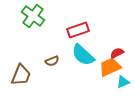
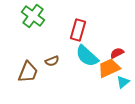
red rectangle: rotated 55 degrees counterclockwise
cyan semicircle: moved 4 px right, 1 px down
orange trapezoid: moved 1 px left, 1 px down
brown trapezoid: moved 7 px right, 3 px up
cyan triangle: rotated 16 degrees counterclockwise
